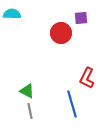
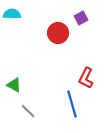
purple square: rotated 24 degrees counterclockwise
red circle: moved 3 px left
red L-shape: moved 1 px left
green triangle: moved 13 px left, 6 px up
gray line: moved 2 px left; rotated 35 degrees counterclockwise
